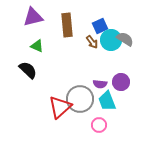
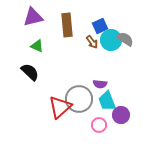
black semicircle: moved 2 px right, 2 px down
purple circle: moved 33 px down
gray circle: moved 1 px left
